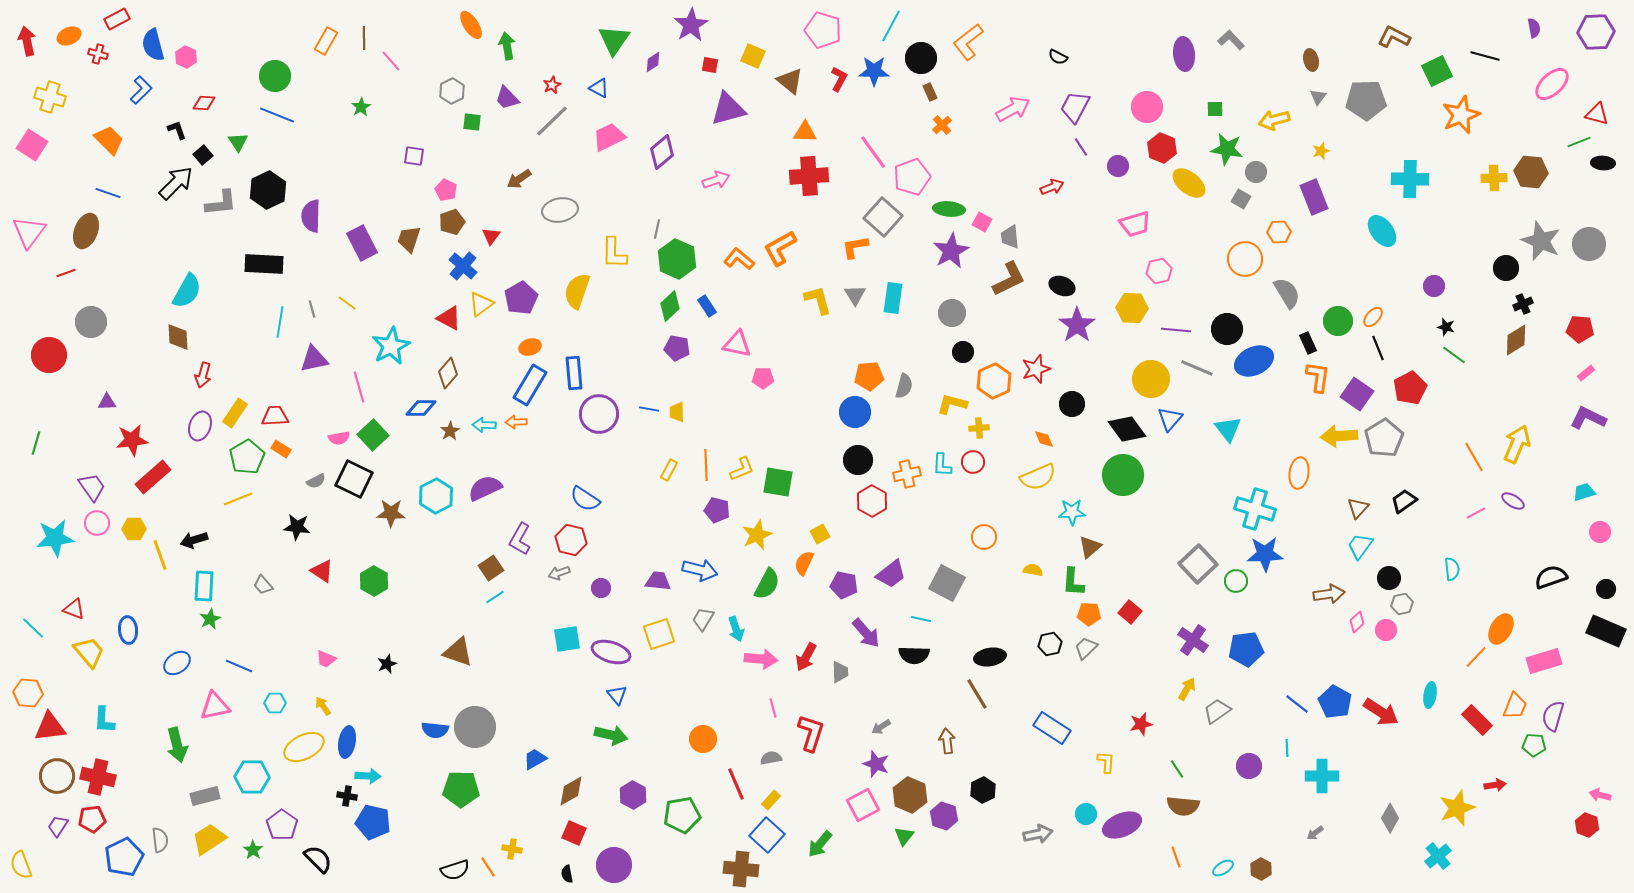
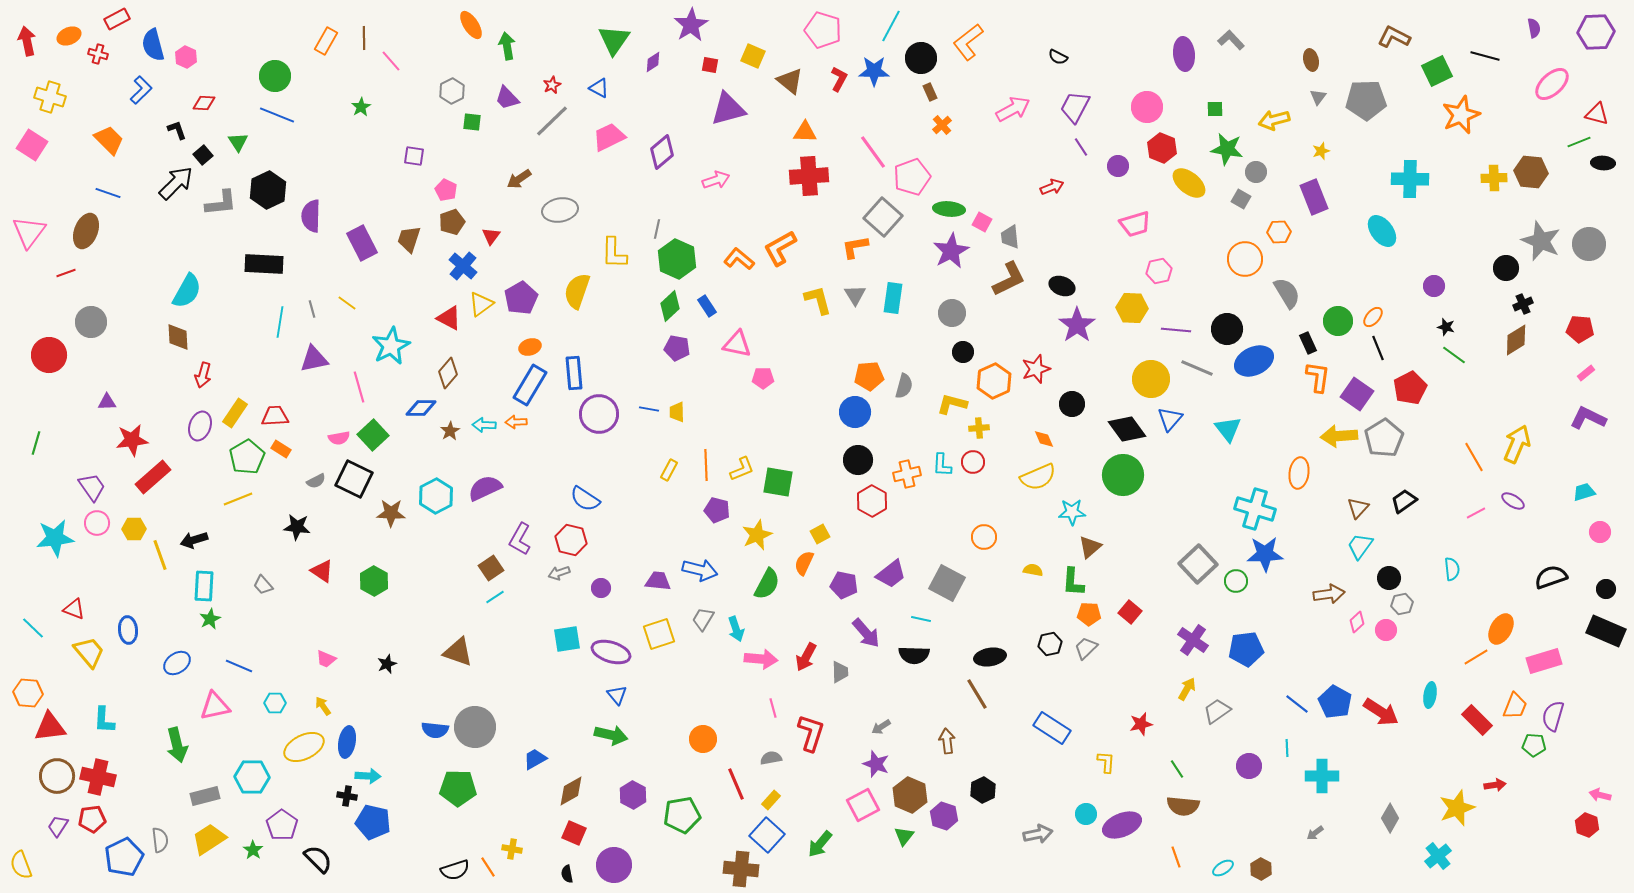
orange line at (1476, 657): rotated 15 degrees clockwise
green pentagon at (461, 789): moved 3 px left, 1 px up
